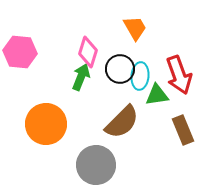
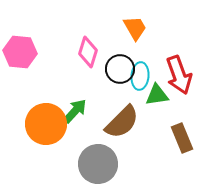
green arrow: moved 6 px left, 34 px down; rotated 20 degrees clockwise
brown rectangle: moved 1 px left, 8 px down
gray circle: moved 2 px right, 1 px up
